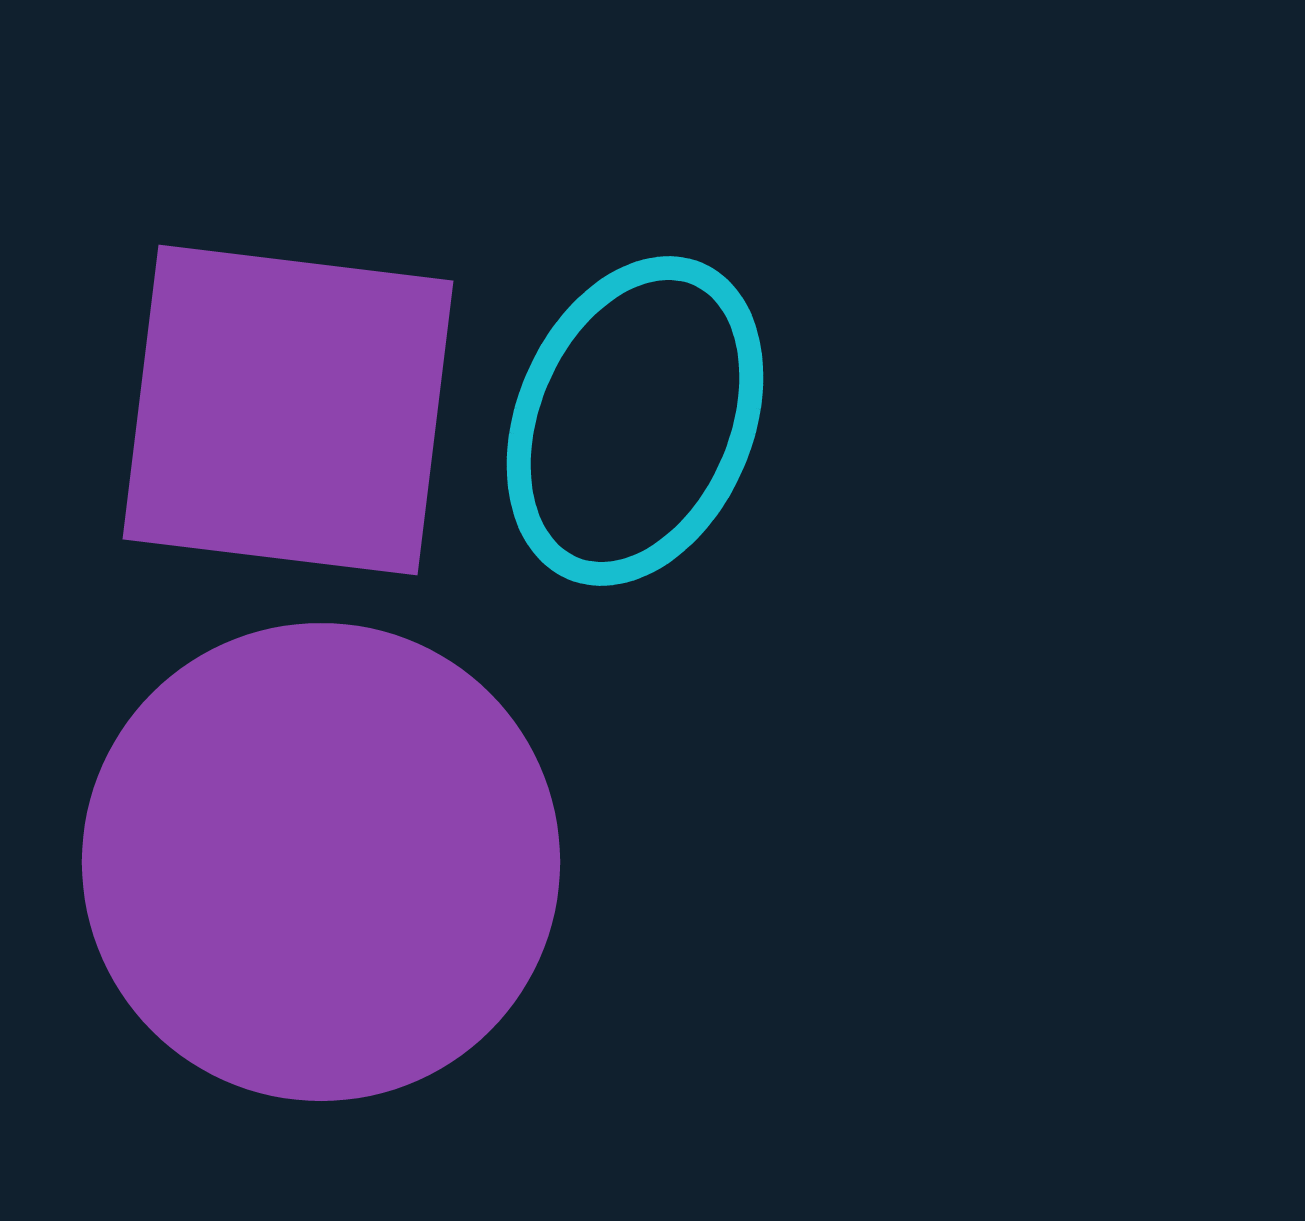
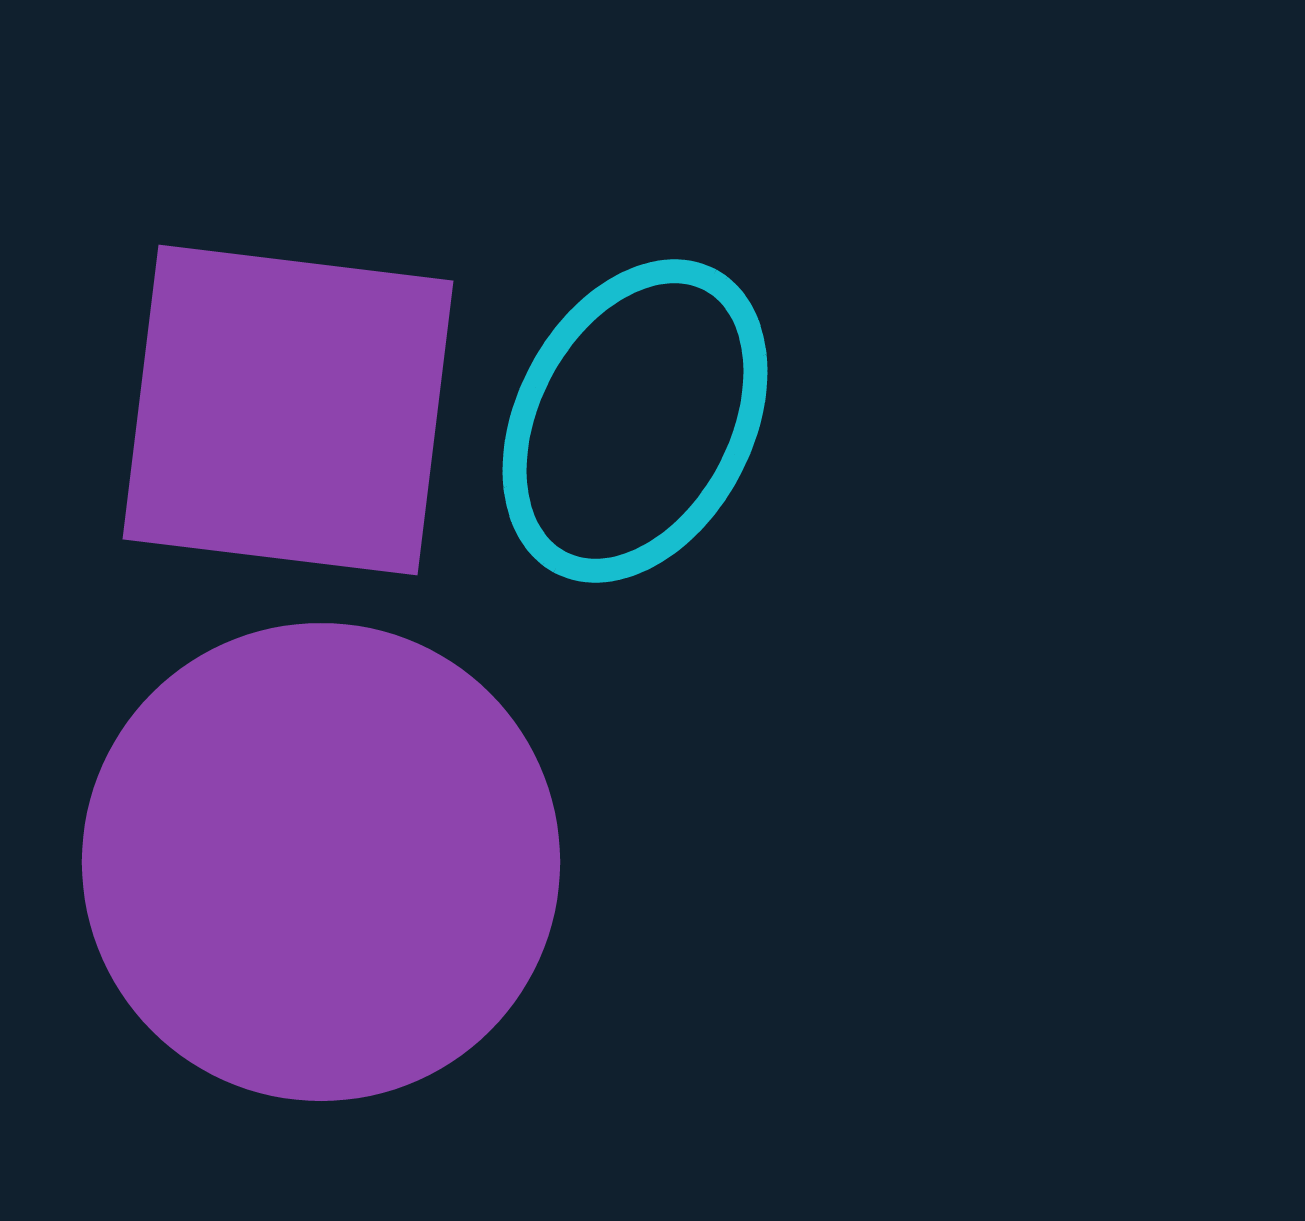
cyan ellipse: rotated 5 degrees clockwise
